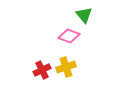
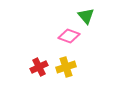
green triangle: moved 2 px right, 1 px down
red cross: moved 3 px left, 3 px up
